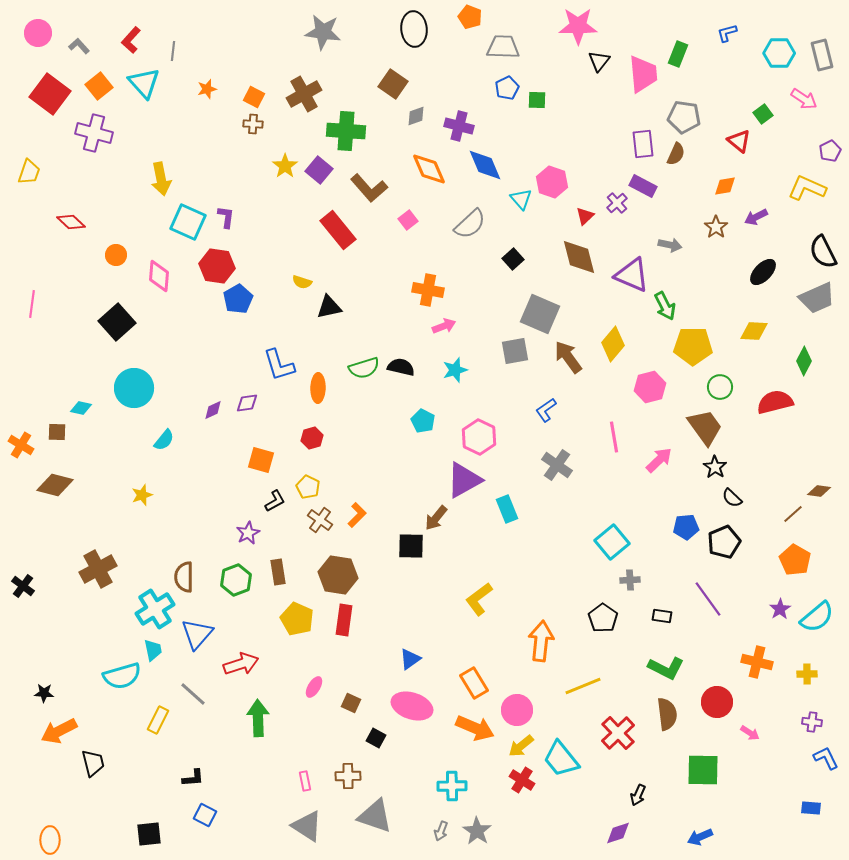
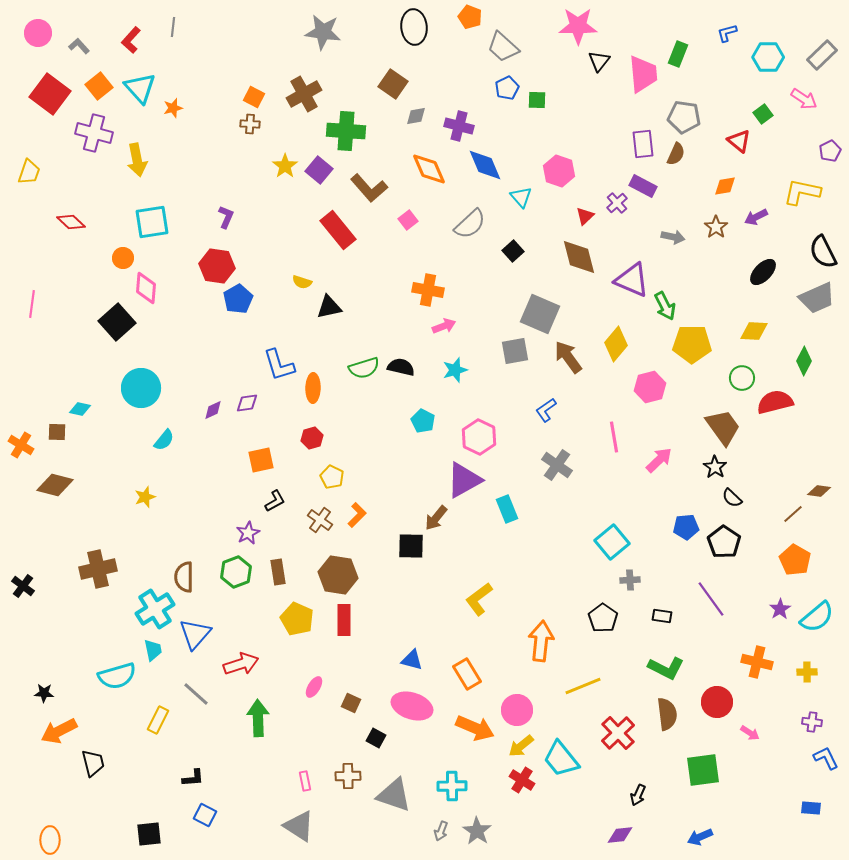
black ellipse at (414, 29): moved 2 px up
gray trapezoid at (503, 47): rotated 140 degrees counterclockwise
gray line at (173, 51): moved 24 px up
cyan hexagon at (779, 53): moved 11 px left, 4 px down
gray rectangle at (822, 55): rotated 60 degrees clockwise
cyan triangle at (144, 83): moved 4 px left, 5 px down
orange star at (207, 89): moved 34 px left, 19 px down
gray diamond at (416, 116): rotated 10 degrees clockwise
brown cross at (253, 124): moved 3 px left
yellow arrow at (161, 179): moved 24 px left, 19 px up
pink hexagon at (552, 182): moved 7 px right, 11 px up
yellow L-shape at (807, 188): moved 5 px left, 4 px down; rotated 12 degrees counterclockwise
cyan triangle at (521, 199): moved 2 px up
purple L-shape at (226, 217): rotated 15 degrees clockwise
cyan square at (188, 222): moved 36 px left; rotated 33 degrees counterclockwise
gray arrow at (670, 245): moved 3 px right, 8 px up
orange circle at (116, 255): moved 7 px right, 3 px down
black square at (513, 259): moved 8 px up
purple triangle at (632, 275): moved 5 px down
pink diamond at (159, 276): moved 13 px left, 12 px down
yellow diamond at (613, 344): moved 3 px right
yellow pentagon at (693, 346): moved 1 px left, 2 px up
green circle at (720, 387): moved 22 px right, 9 px up
cyan circle at (134, 388): moved 7 px right
orange ellipse at (318, 388): moved 5 px left
cyan diamond at (81, 408): moved 1 px left, 1 px down
brown trapezoid at (705, 427): moved 18 px right
orange square at (261, 460): rotated 28 degrees counterclockwise
yellow pentagon at (308, 487): moved 24 px right, 10 px up
yellow star at (142, 495): moved 3 px right, 2 px down
black pentagon at (724, 542): rotated 16 degrees counterclockwise
brown cross at (98, 569): rotated 15 degrees clockwise
green hexagon at (236, 580): moved 8 px up
purple line at (708, 599): moved 3 px right
red rectangle at (344, 620): rotated 8 degrees counterclockwise
blue triangle at (197, 634): moved 2 px left
blue triangle at (410, 659): moved 2 px right, 1 px down; rotated 50 degrees clockwise
yellow cross at (807, 674): moved 2 px up
cyan semicircle at (122, 676): moved 5 px left
orange rectangle at (474, 683): moved 7 px left, 9 px up
gray line at (193, 694): moved 3 px right
green square at (703, 770): rotated 9 degrees counterclockwise
gray triangle at (375, 816): moved 19 px right, 21 px up
gray triangle at (307, 826): moved 8 px left
purple diamond at (618, 833): moved 2 px right, 2 px down; rotated 12 degrees clockwise
